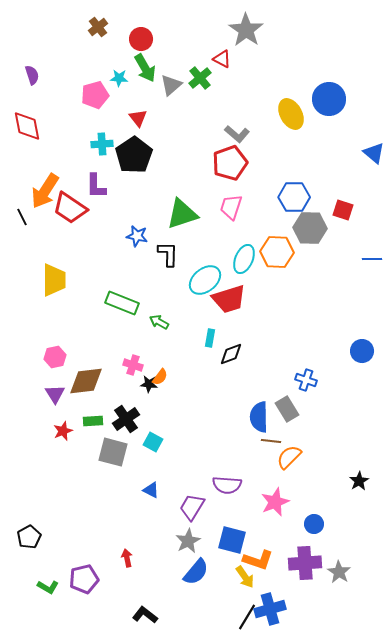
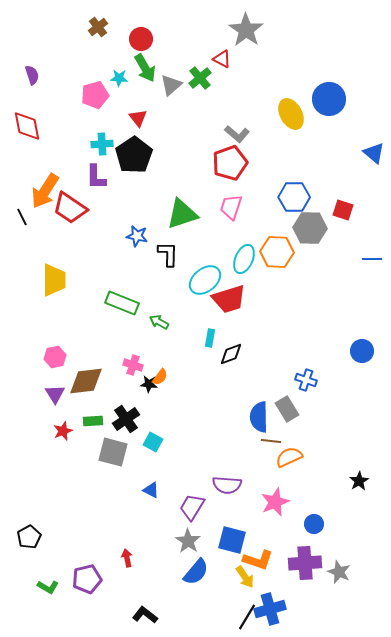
purple L-shape at (96, 186): moved 9 px up
orange semicircle at (289, 457): rotated 20 degrees clockwise
gray star at (188, 541): rotated 10 degrees counterclockwise
gray star at (339, 572): rotated 10 degrees counterclockwise
purple pentagon at (84, 579): moved 3 px right
